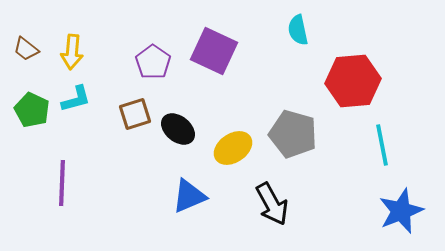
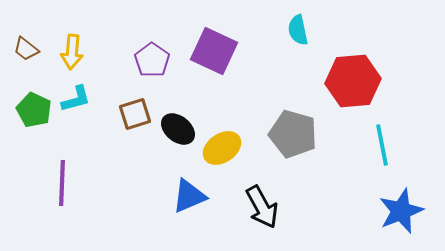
purple pentagon: moved 1 px left, 2 px up
green pentagon: moved 2 px right
yellow ellipse: moved 11 px left
black arrow: moved 10 px left, 3 px down
